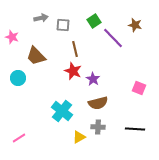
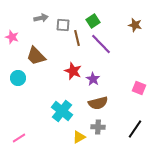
green square: moved 1 px left
purple line: moved 12 px left, 6 px down
brown line: moved 2 px right, 11 px up
black line: rotated 60 degrees counterclockwise
